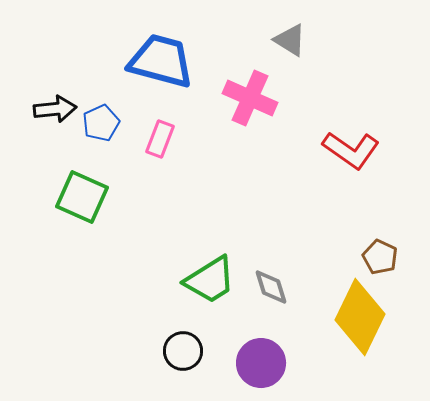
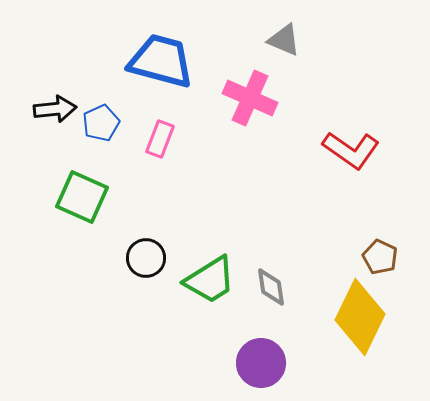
gray triangle: moved 6 px left; rotated 9 degrees counterclockwise
gray diamond: rotated 9 degrees clockwise
black circle: moved 37 px left, 93 px up
